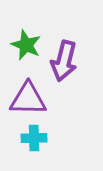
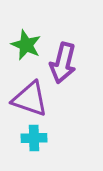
purple arrow: moved 1 px left, 2 px down
purple triangle: moved 2 px right; rotated 18 degrees clockwise
